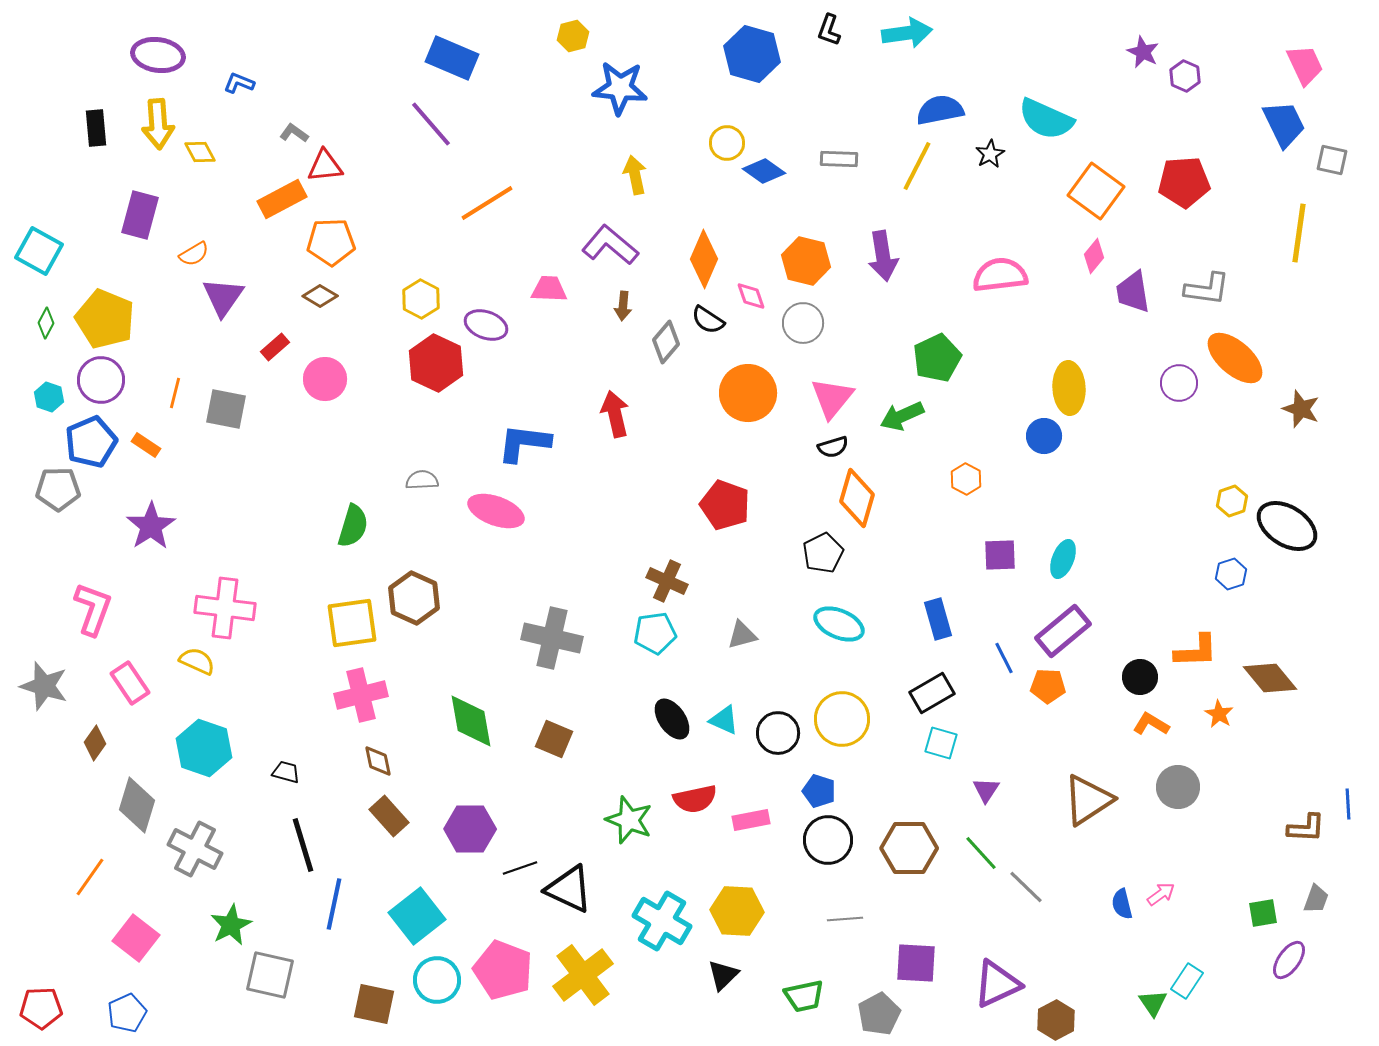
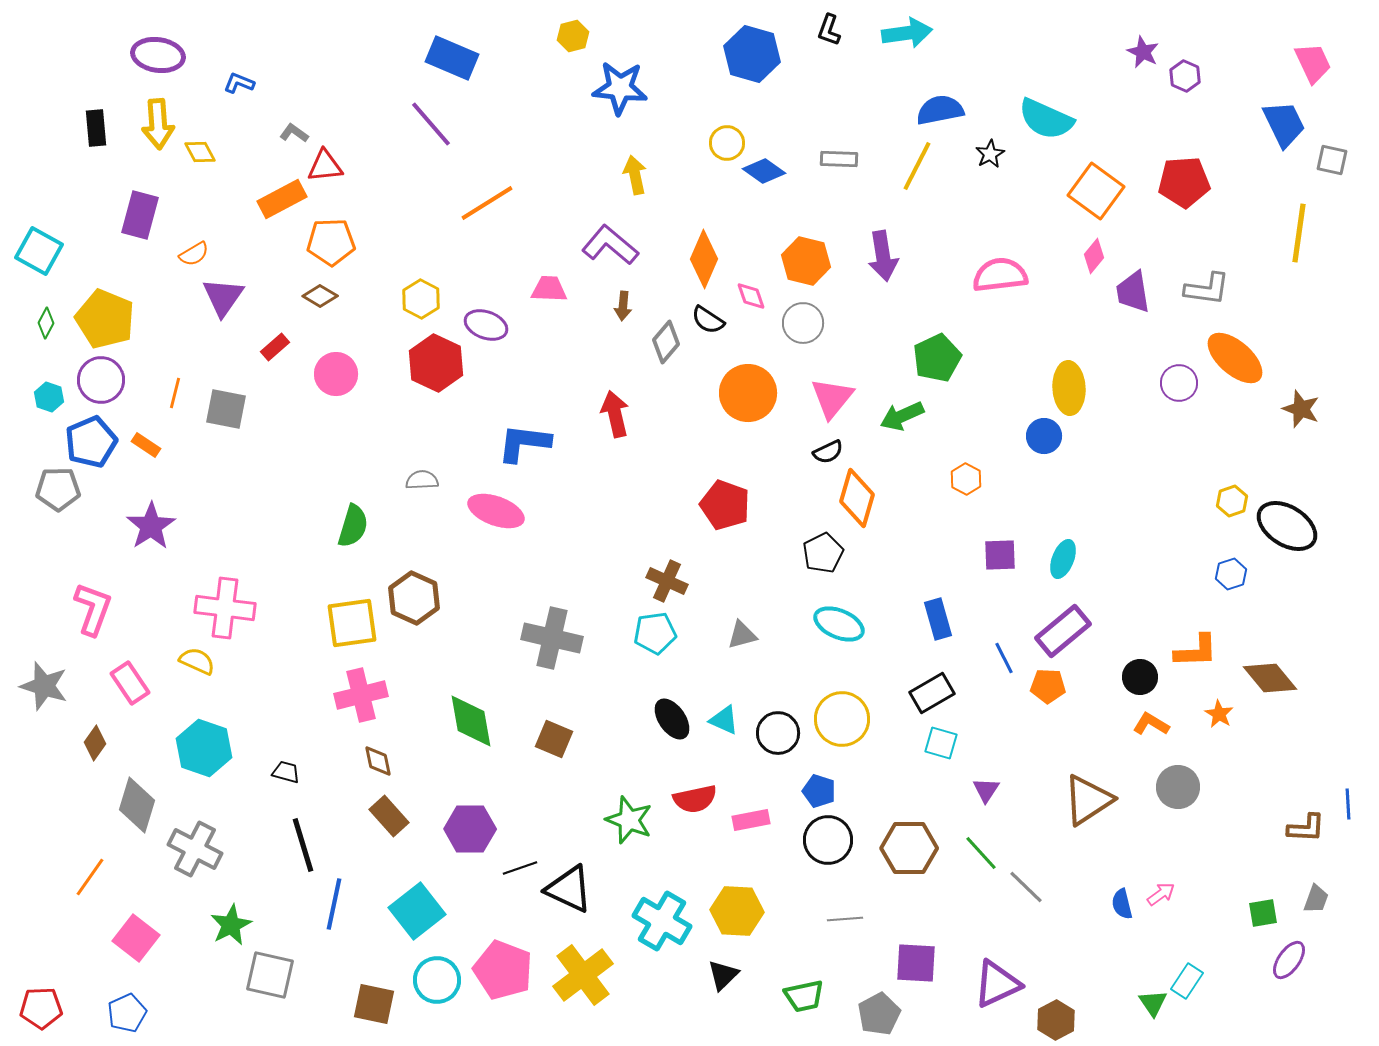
pink trapezoid at (1305, 65): moved 8 px right, 2 px up
pink circle at (325, 379): moved 11 px right, 5 px up
black semicircle at (833, 447): moved 5 px left, 5 px down; rotated 8 degrees counterclockwise
cyan square at (417, 916): moved 5 px up
